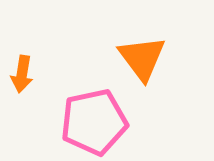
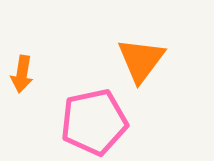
orange triangle: moved 1 px left, 2 px down; rotated 14 degrees clockwise
